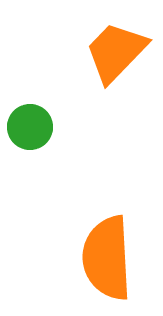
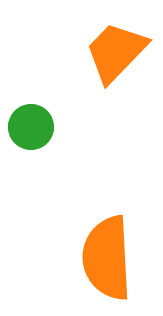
green circle: moved 1 px right
